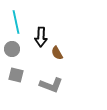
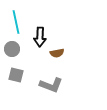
black arrow: moved 1 px left
brown semicircle: rotated 72 degrees counterclockwise
